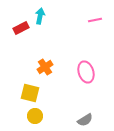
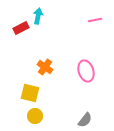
cyan arrow: moved 2 px left
orange cross: rotated 21 degrees counterclockwise
pink ellipse: moved 1 px up
gray semicircle: rotated 21 degrees counterclockwise
